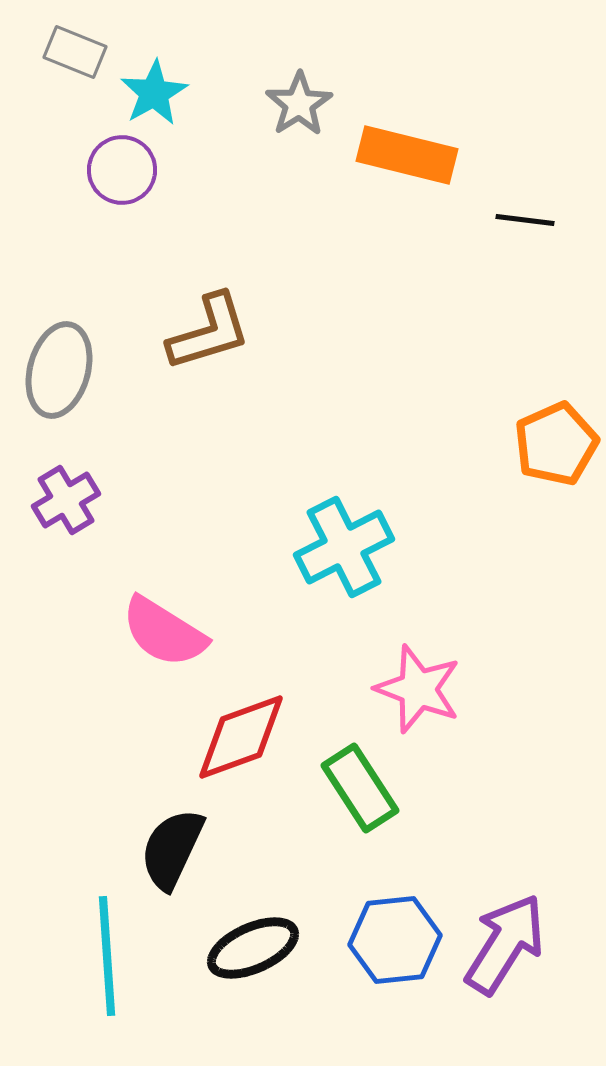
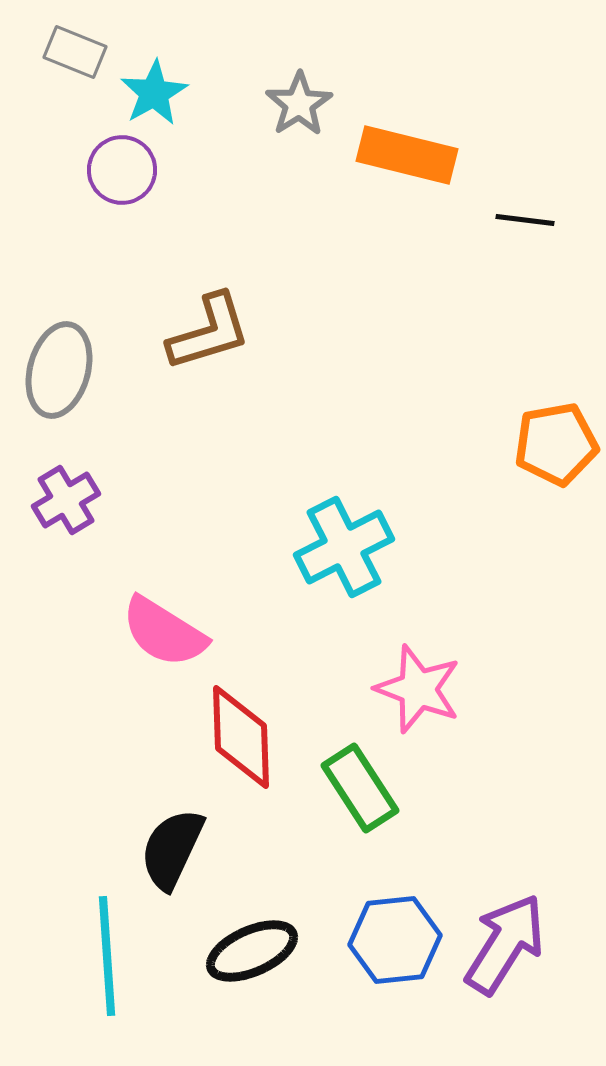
orange pentagon: rotated 14 degrees clockwise
red diamond: rotated 72 degrees counterclockwise
black ellipse: moved 1 px left, 3 px down
